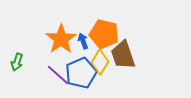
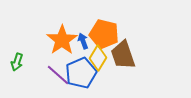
orange star: moved 1 px right, 1 px down
yellow diamond: moved 2 px left, 4 px up
